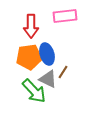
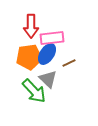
pink rectangle: moved 13 px left, 22 px down
blue ellipse: rotated 50 degrees clockwise
brown line: moved 6 px right, 9 px up; rotated 32 degrees clockwise
gray triangle: rotated 18 degrees clockwise
